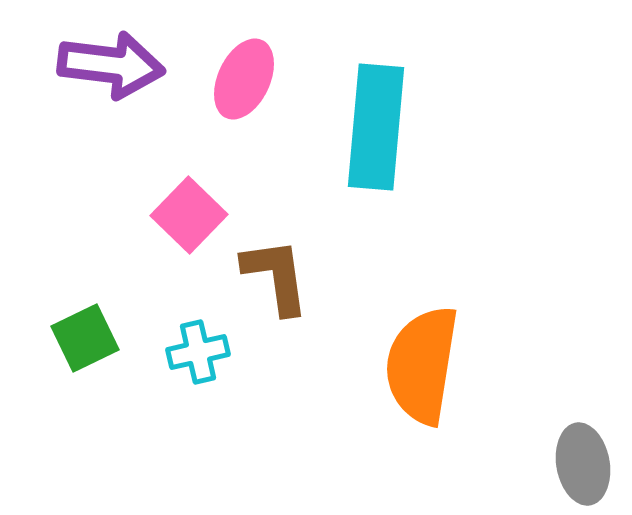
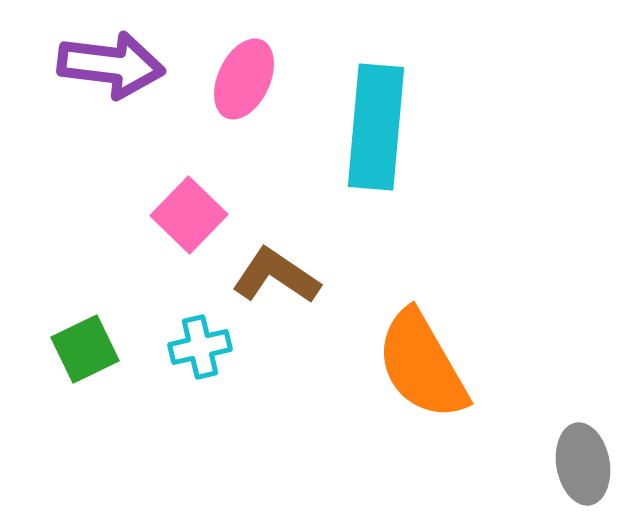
brown L-shape: rotated 48 degrees counterclockwise
green square: moved 11 px down
cyan cross: moved 2 px right, 5 px up
orange semicircle: rotated 39 degrees counterclockwise
